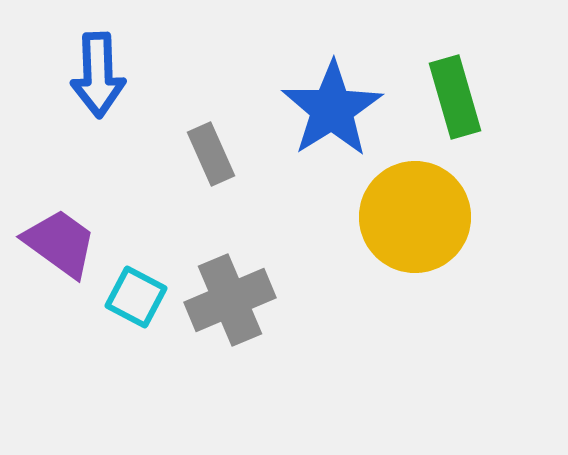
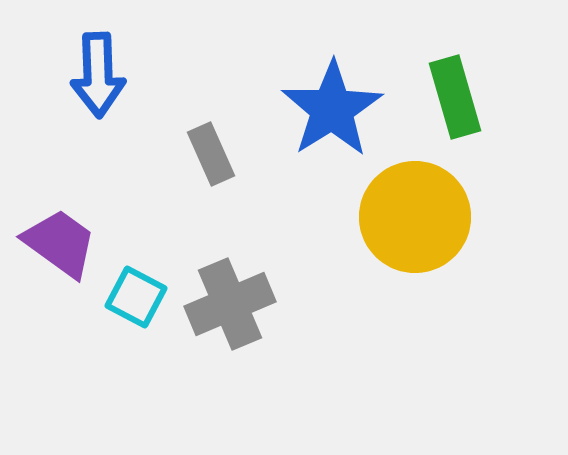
gray cross: moved 4 px down
